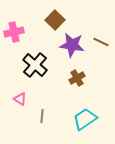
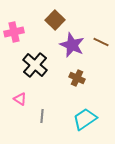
purple star: rotated 15 degrees clockwise
brown cross: rotated 35 degrees counterclockwise
